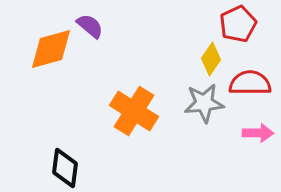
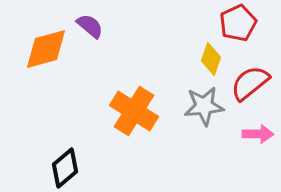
red pentagon: moved 1 px up
orange diamond: moved 5 px left
yellow diamond: rotated 16 degrees counterclockwise
red semicircle: rotated 39 degrees counterclockwise
gray star: moved 3 px down
pink arrow: moved 1 px down
black diamond: rotated 42 degrees clockwise
